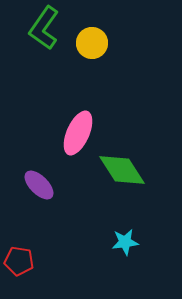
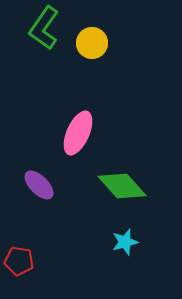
green diamond: moved 16 px down; rotated 9 degrees counterclockwise
cyan star: rotated 8 degrees counterclockwise
